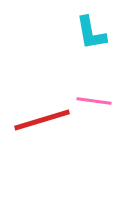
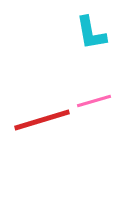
pink line: rotated 24 degrees counterclockwise
